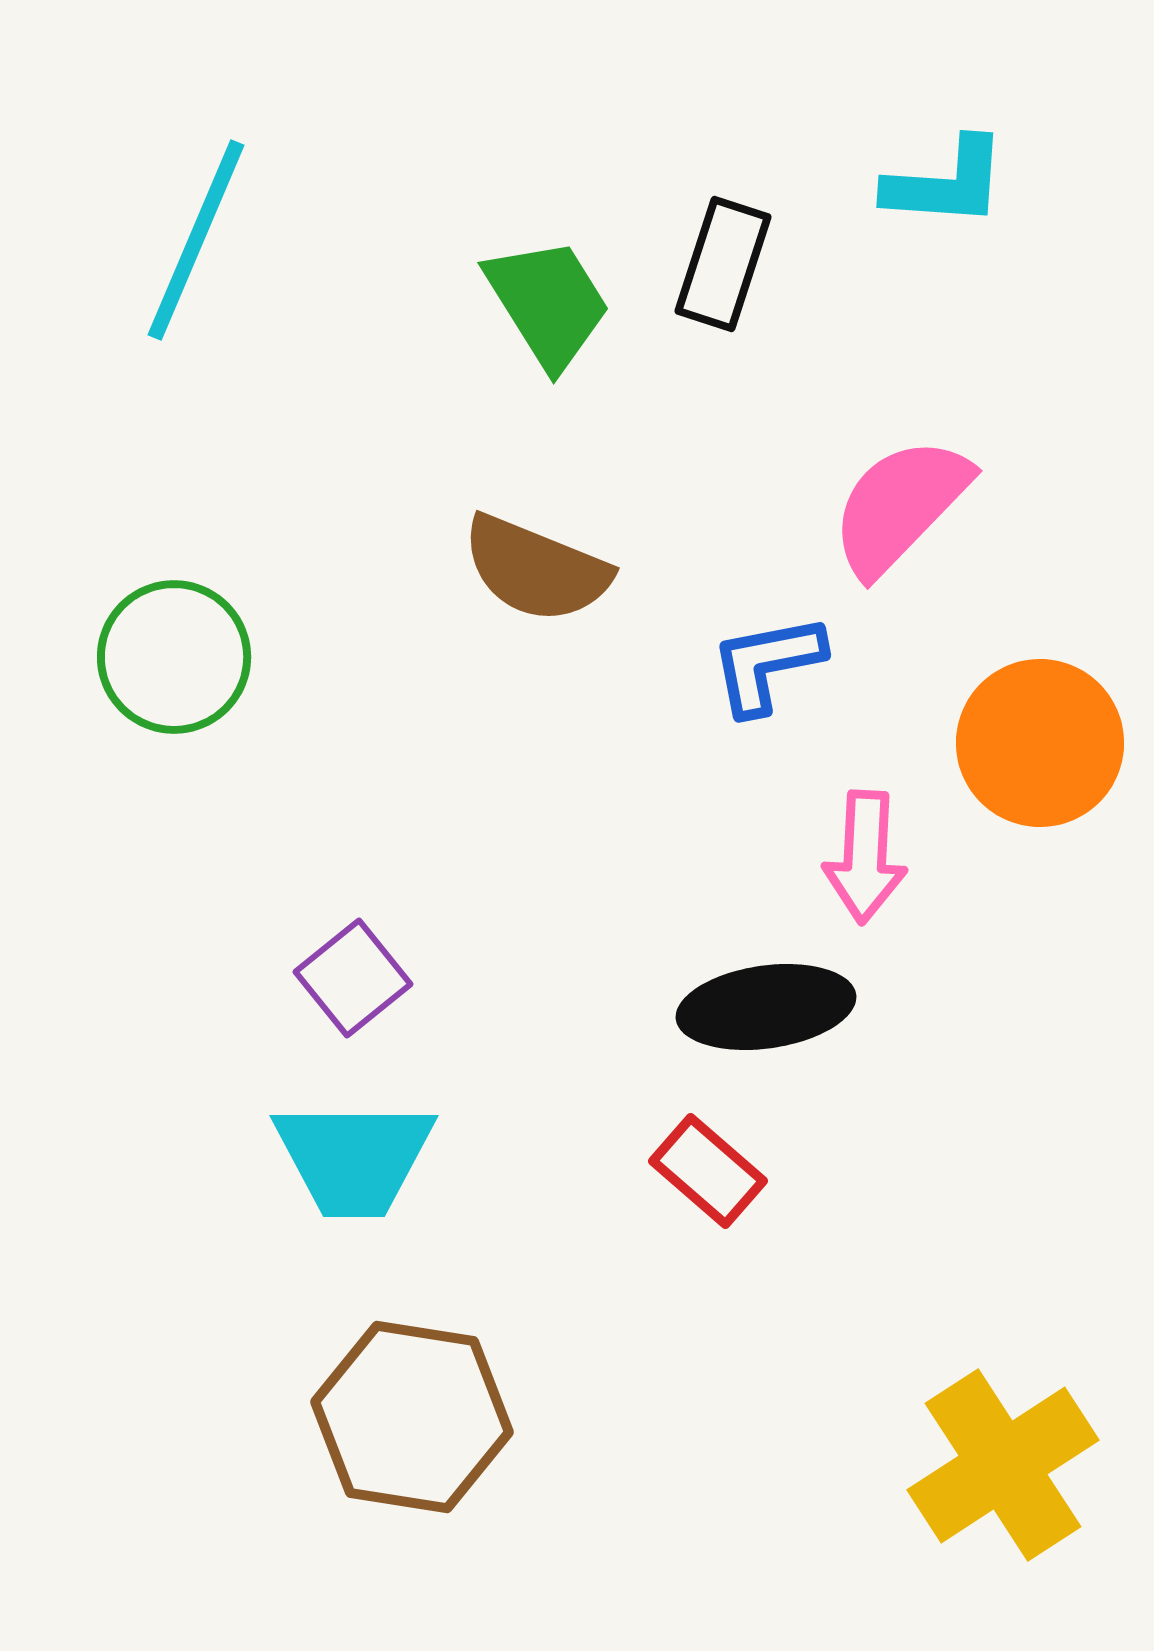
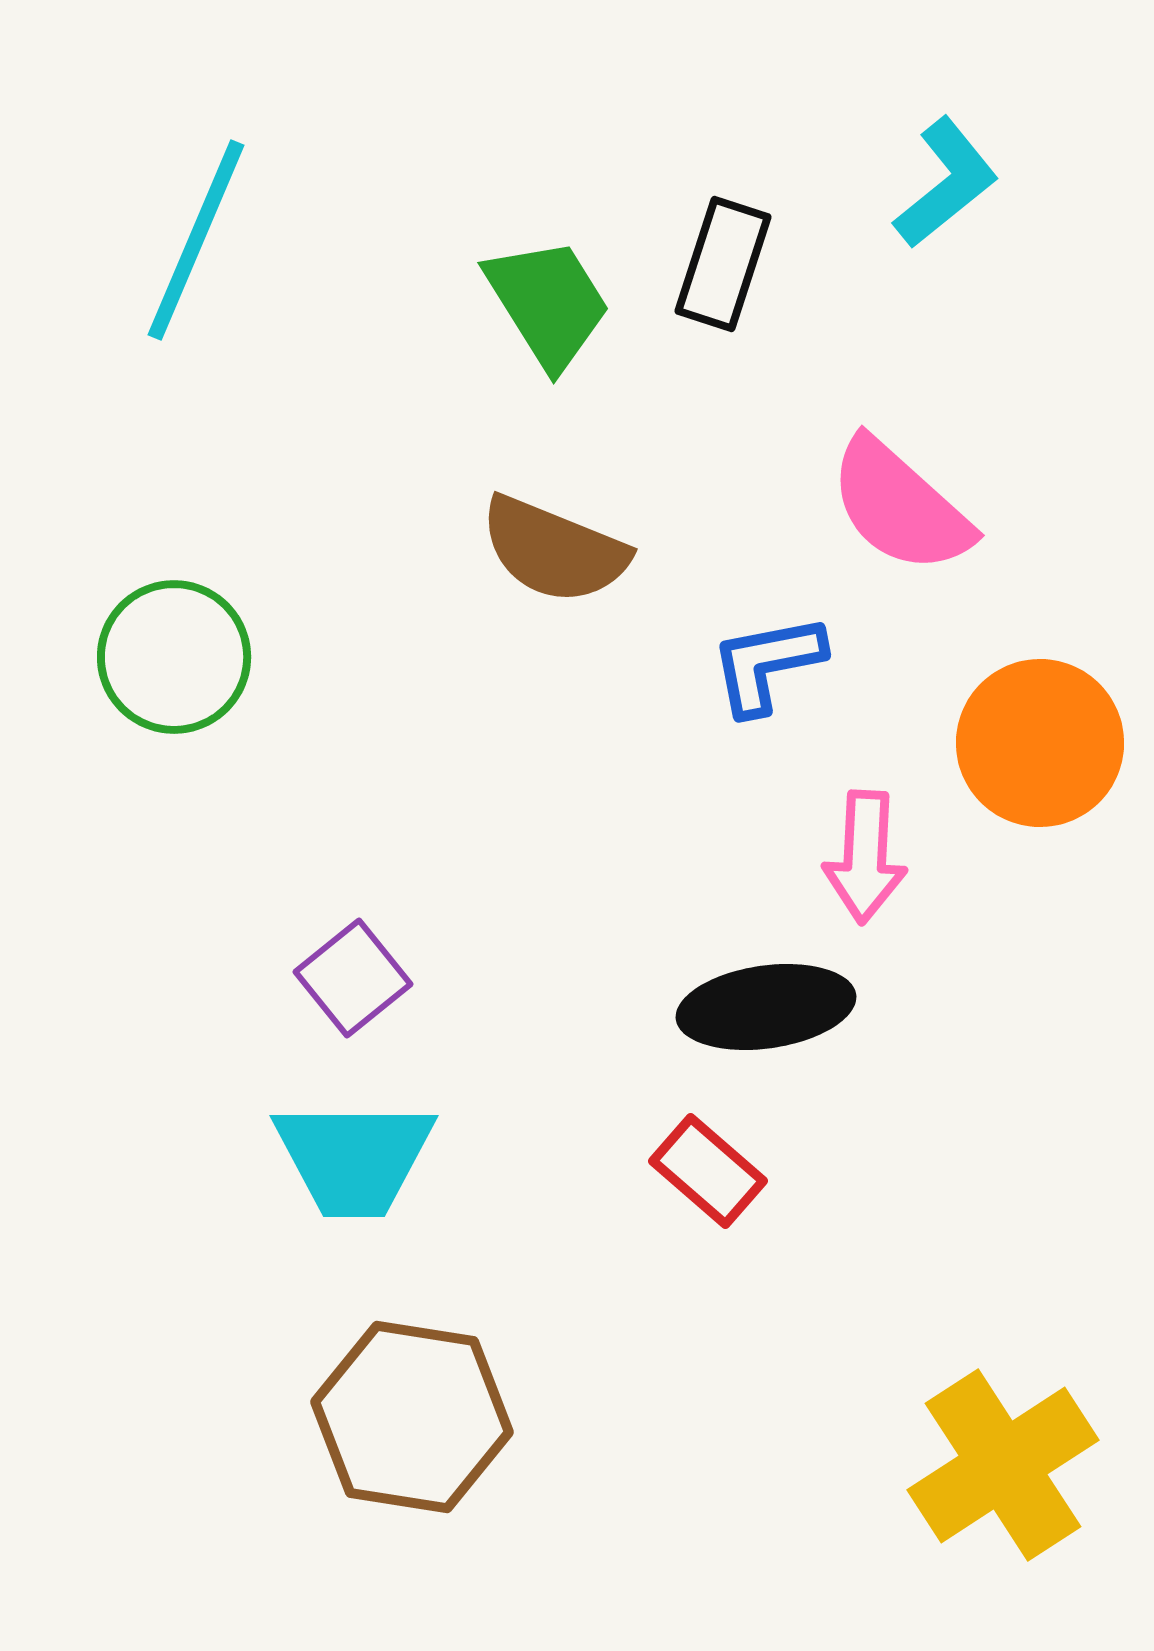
cyan L-shape: rotated 43 degrees counterclockwise
pink semicircle: rotated 92 degrees counterclockwise
brown semicircle: moved 18 px right, 19 px up
